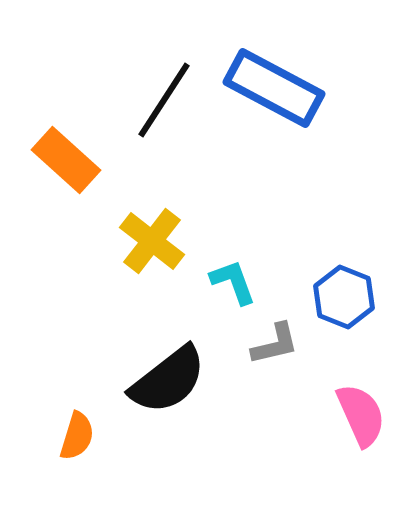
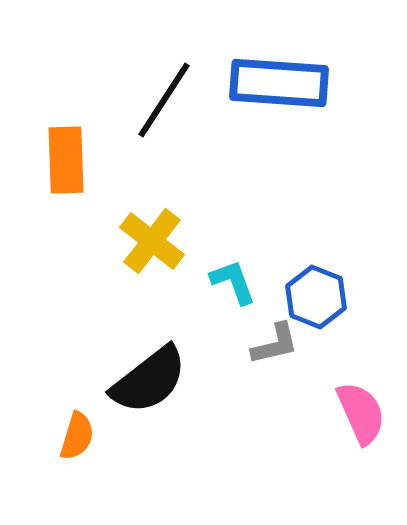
blue rectangle: moved 5 px right, 5 px up; rotated 24 degrees counterclockwise
orange rectangle: rotated 46 degrees clockwise
blue hexagon: moved 28 px left
black semicircle: moved 19 px left
pink semicircle: moved 2 px up
